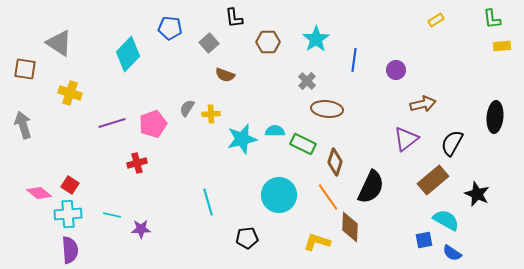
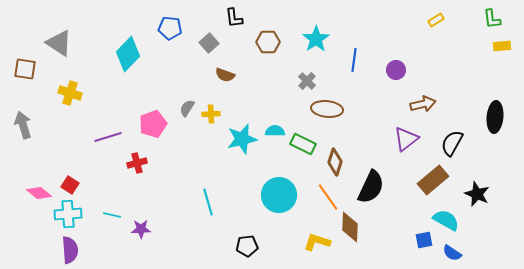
purple line at (112, 123): moved 4 px left, 14 px down
black pentagon at (247, 238): moved 8 px down
